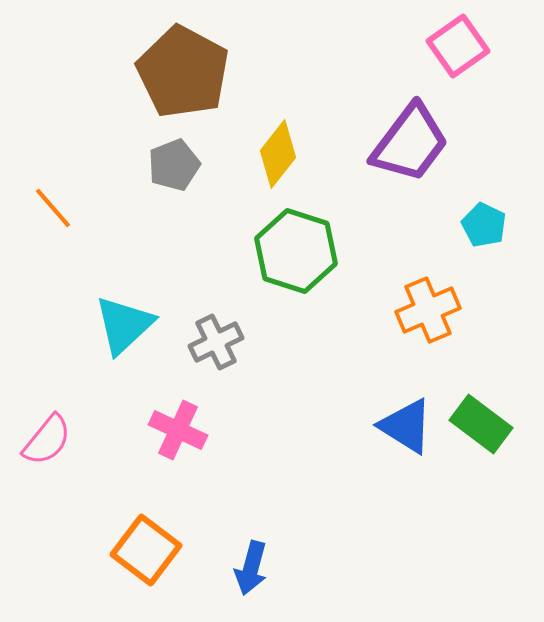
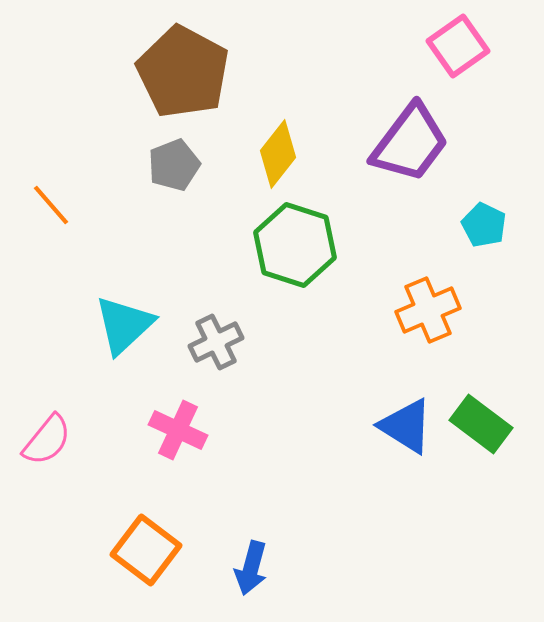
orange line: moved 2 px left, 3 px up
green hexagon: moved 1 px left, 6 px up
